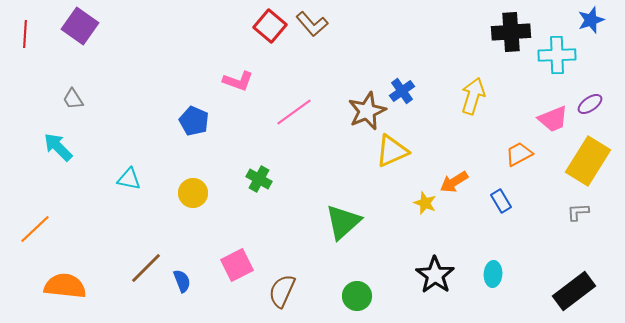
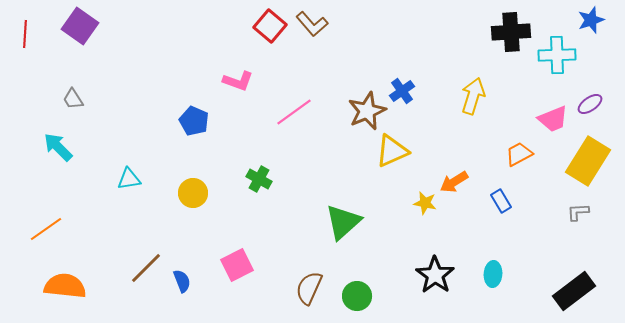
cyan triangle: rotated 20 degrees counterclockwise
yellow star: rotated 10 degrees counterclockwise
orange line: moved 11 px right; rotated 8 degrees clockwise
brown semicircle: moved 27 px right, 3 px up
